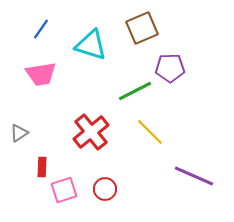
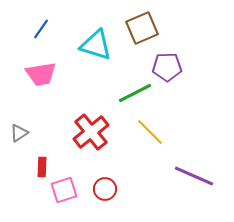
cyan triangle: moved 5 px right
purple pentagon: moved 3 px left, 1 px up
green line: moved 2 px down
